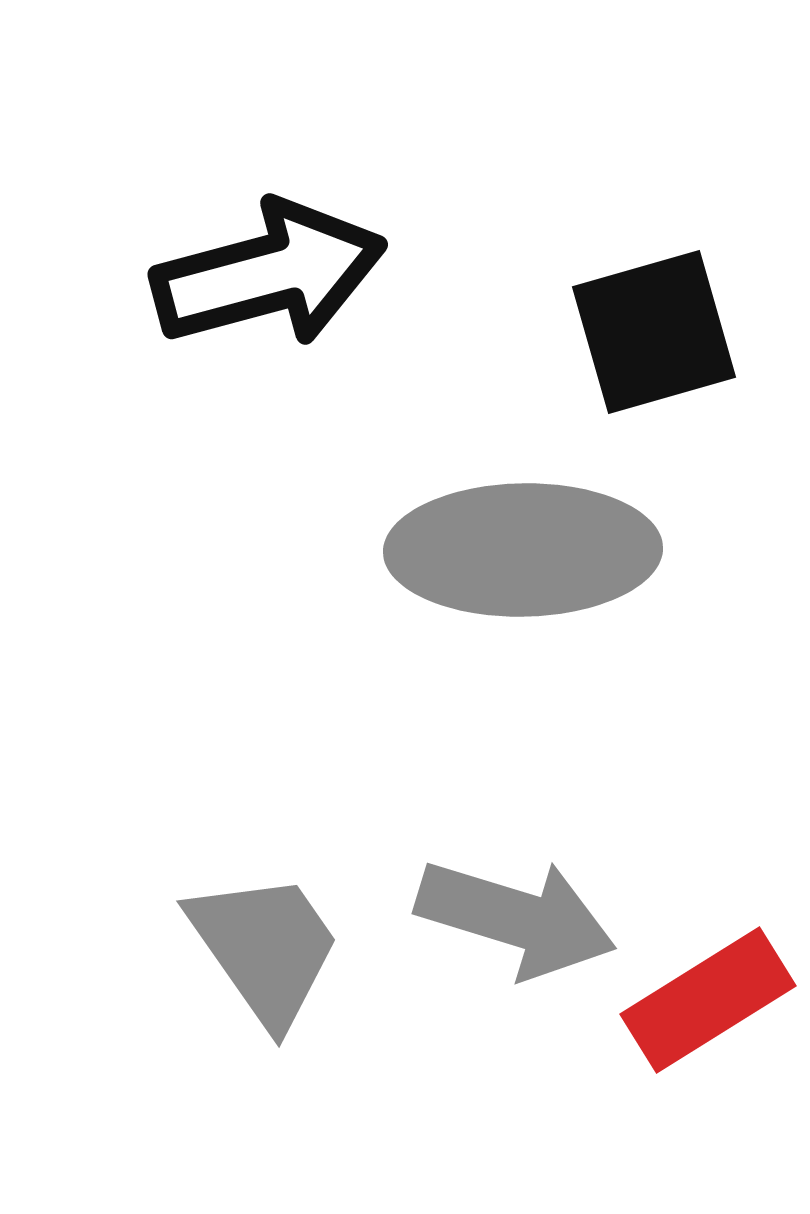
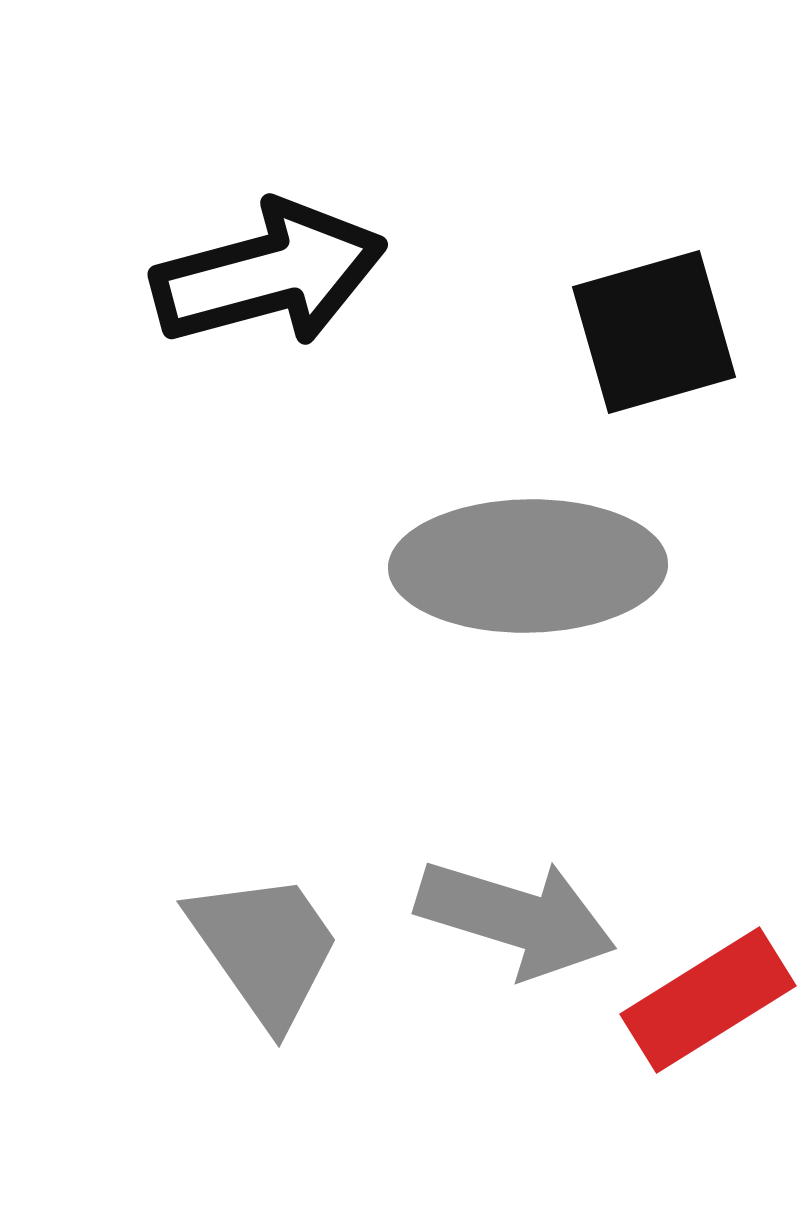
gray ellipse: moved 5 px right, 16 px down
